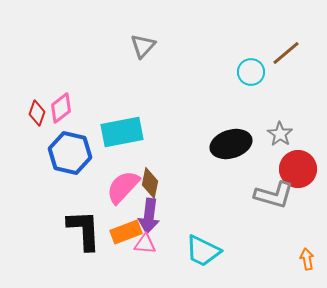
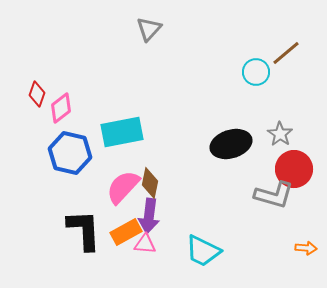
gray triangle: moved 6 px right, 17 px up
cyan circle: moved 5 px right
red diamond: moved 19 px up
red circle: moved 4 px left
orange rectangle: rotated 8 degrees counterclockwise
orange arrow: moved 1 px left, 11 px up; rotated 105 degrees clockwise
